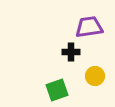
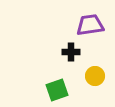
purple trapezoid: moved 1 px right, 2 px up
